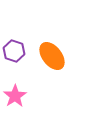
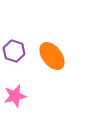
pink star: rotated 20 degrees clockwise
